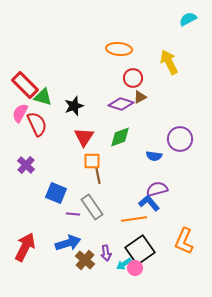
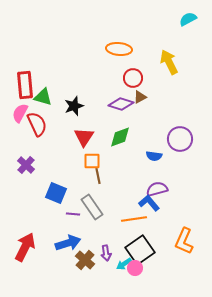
red rectangle: rotated 40 degrees clockwise
